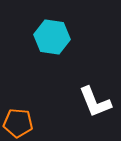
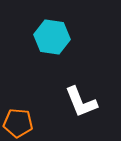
white L-shape: moved 14 px left
